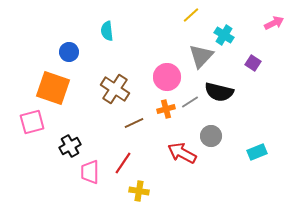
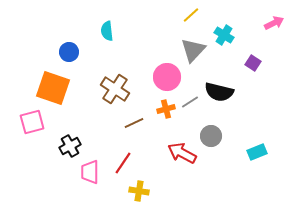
gray triangle: moved 8 px left, 6 px up
